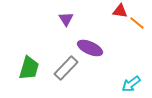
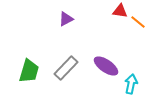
purple triangle: rotated 35 degrees clockwise
orange line: moved 1 px right, 1 px up
purple ellipse: moved 16 px right, 18 px down; rotated 10 degrees clockwise
green trapezoid: moved 3 px down
cyan arrow: rotated 138 degrees clockwise
